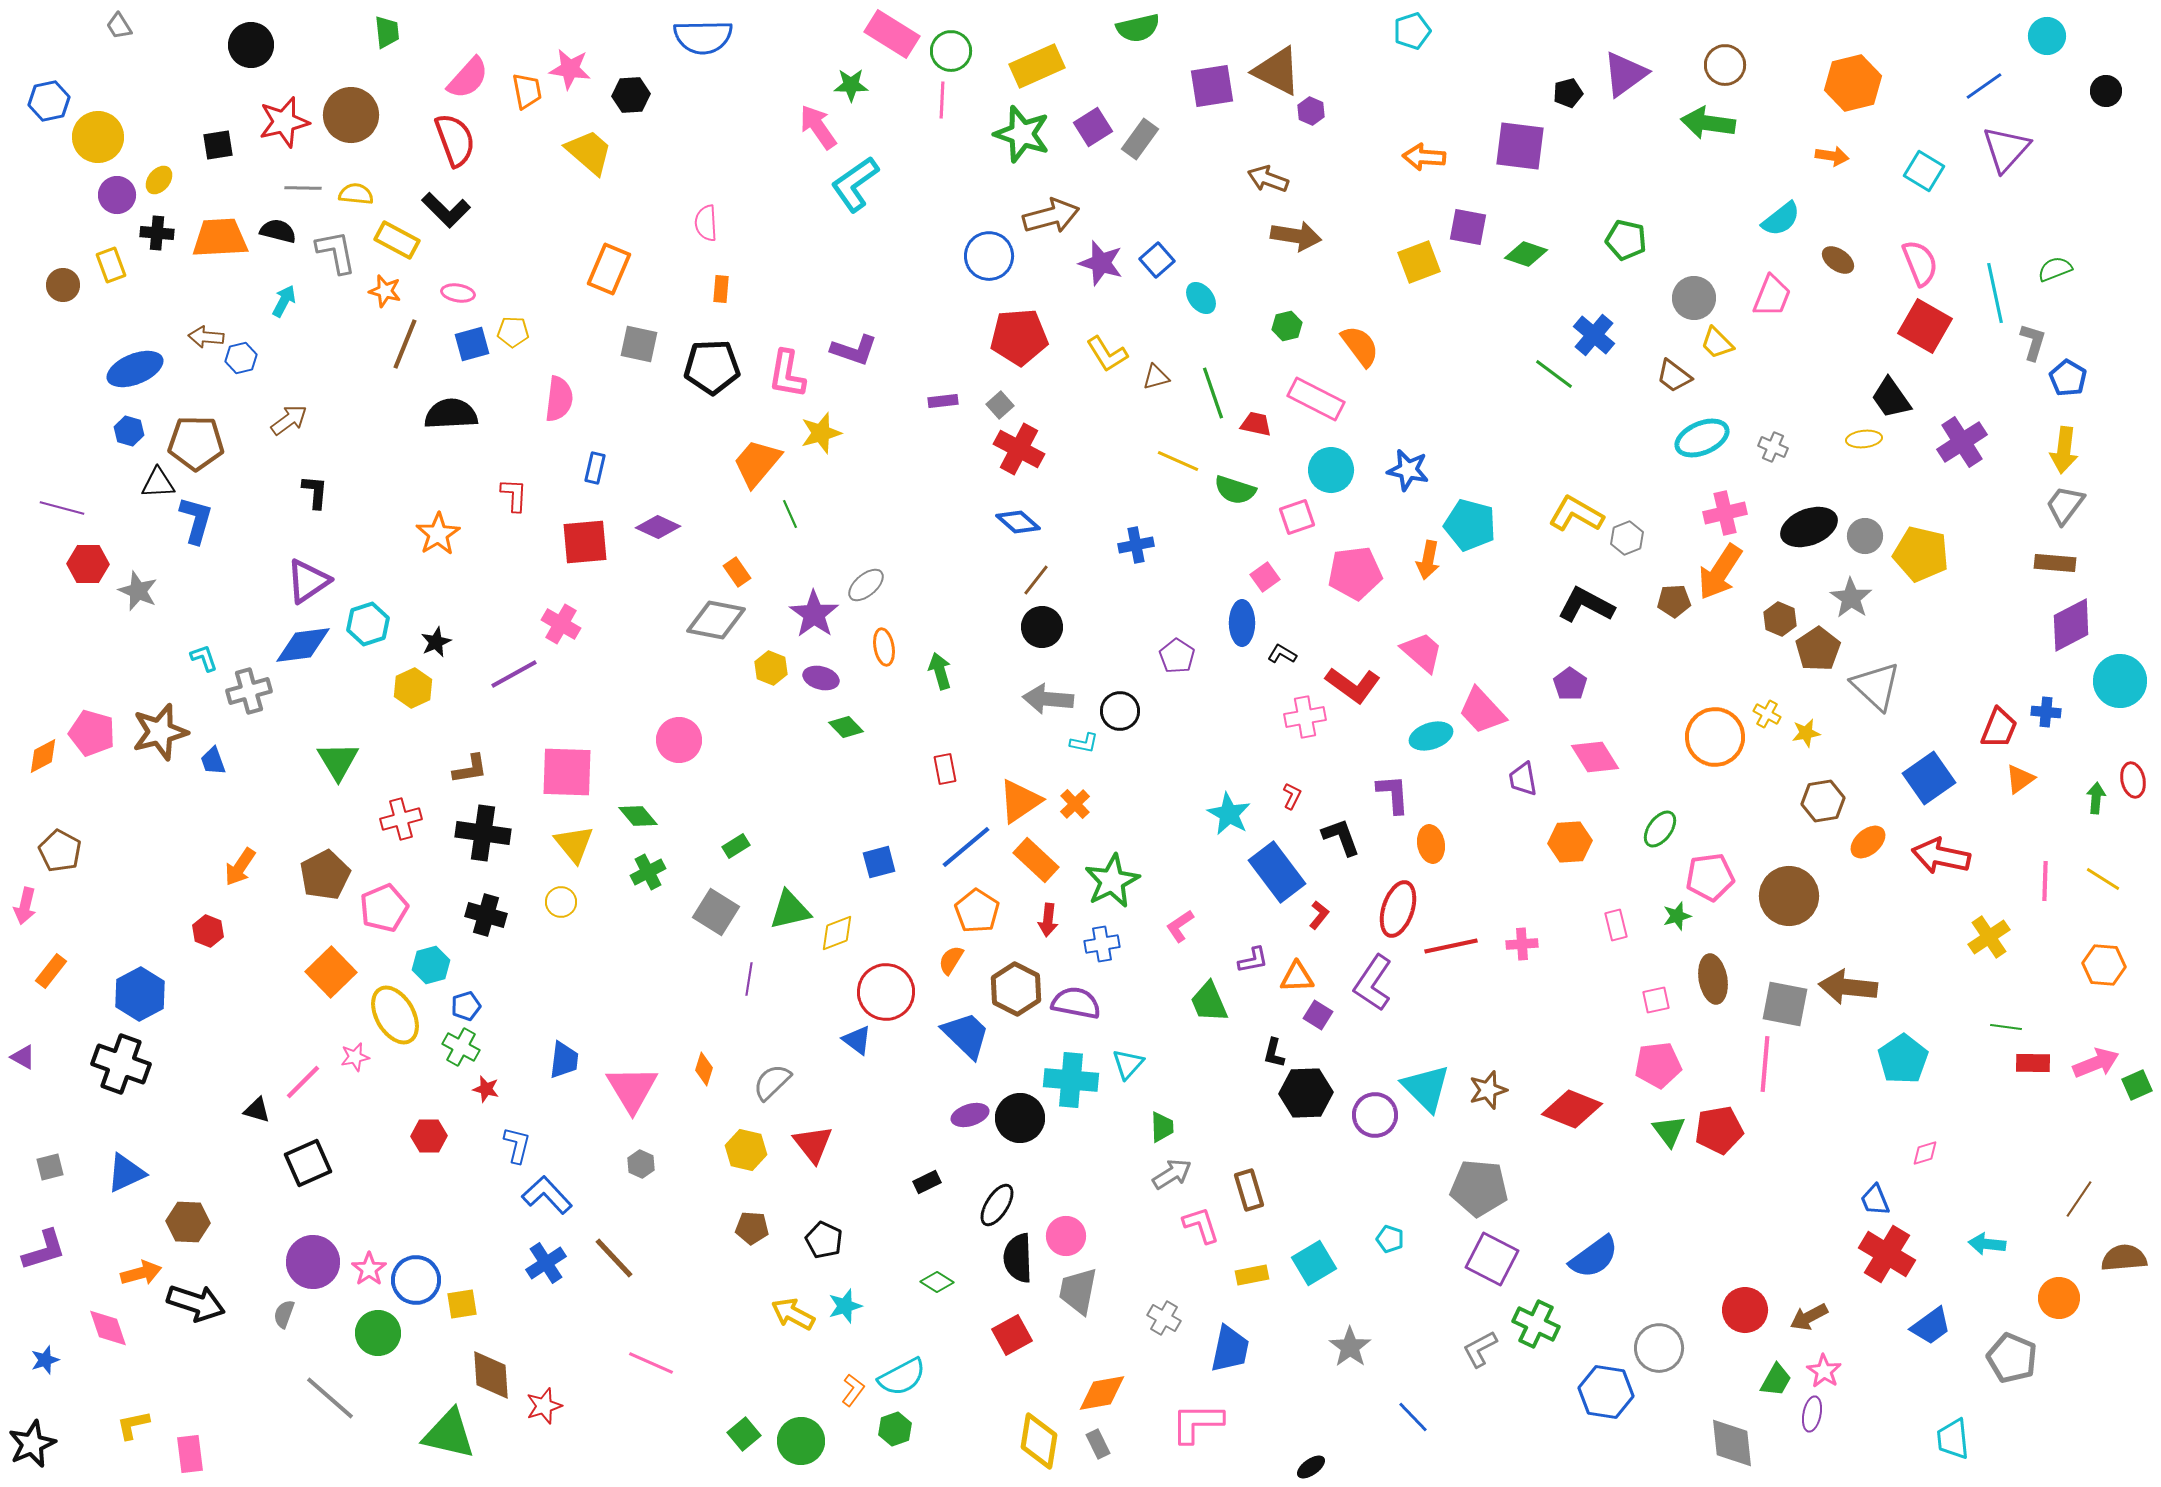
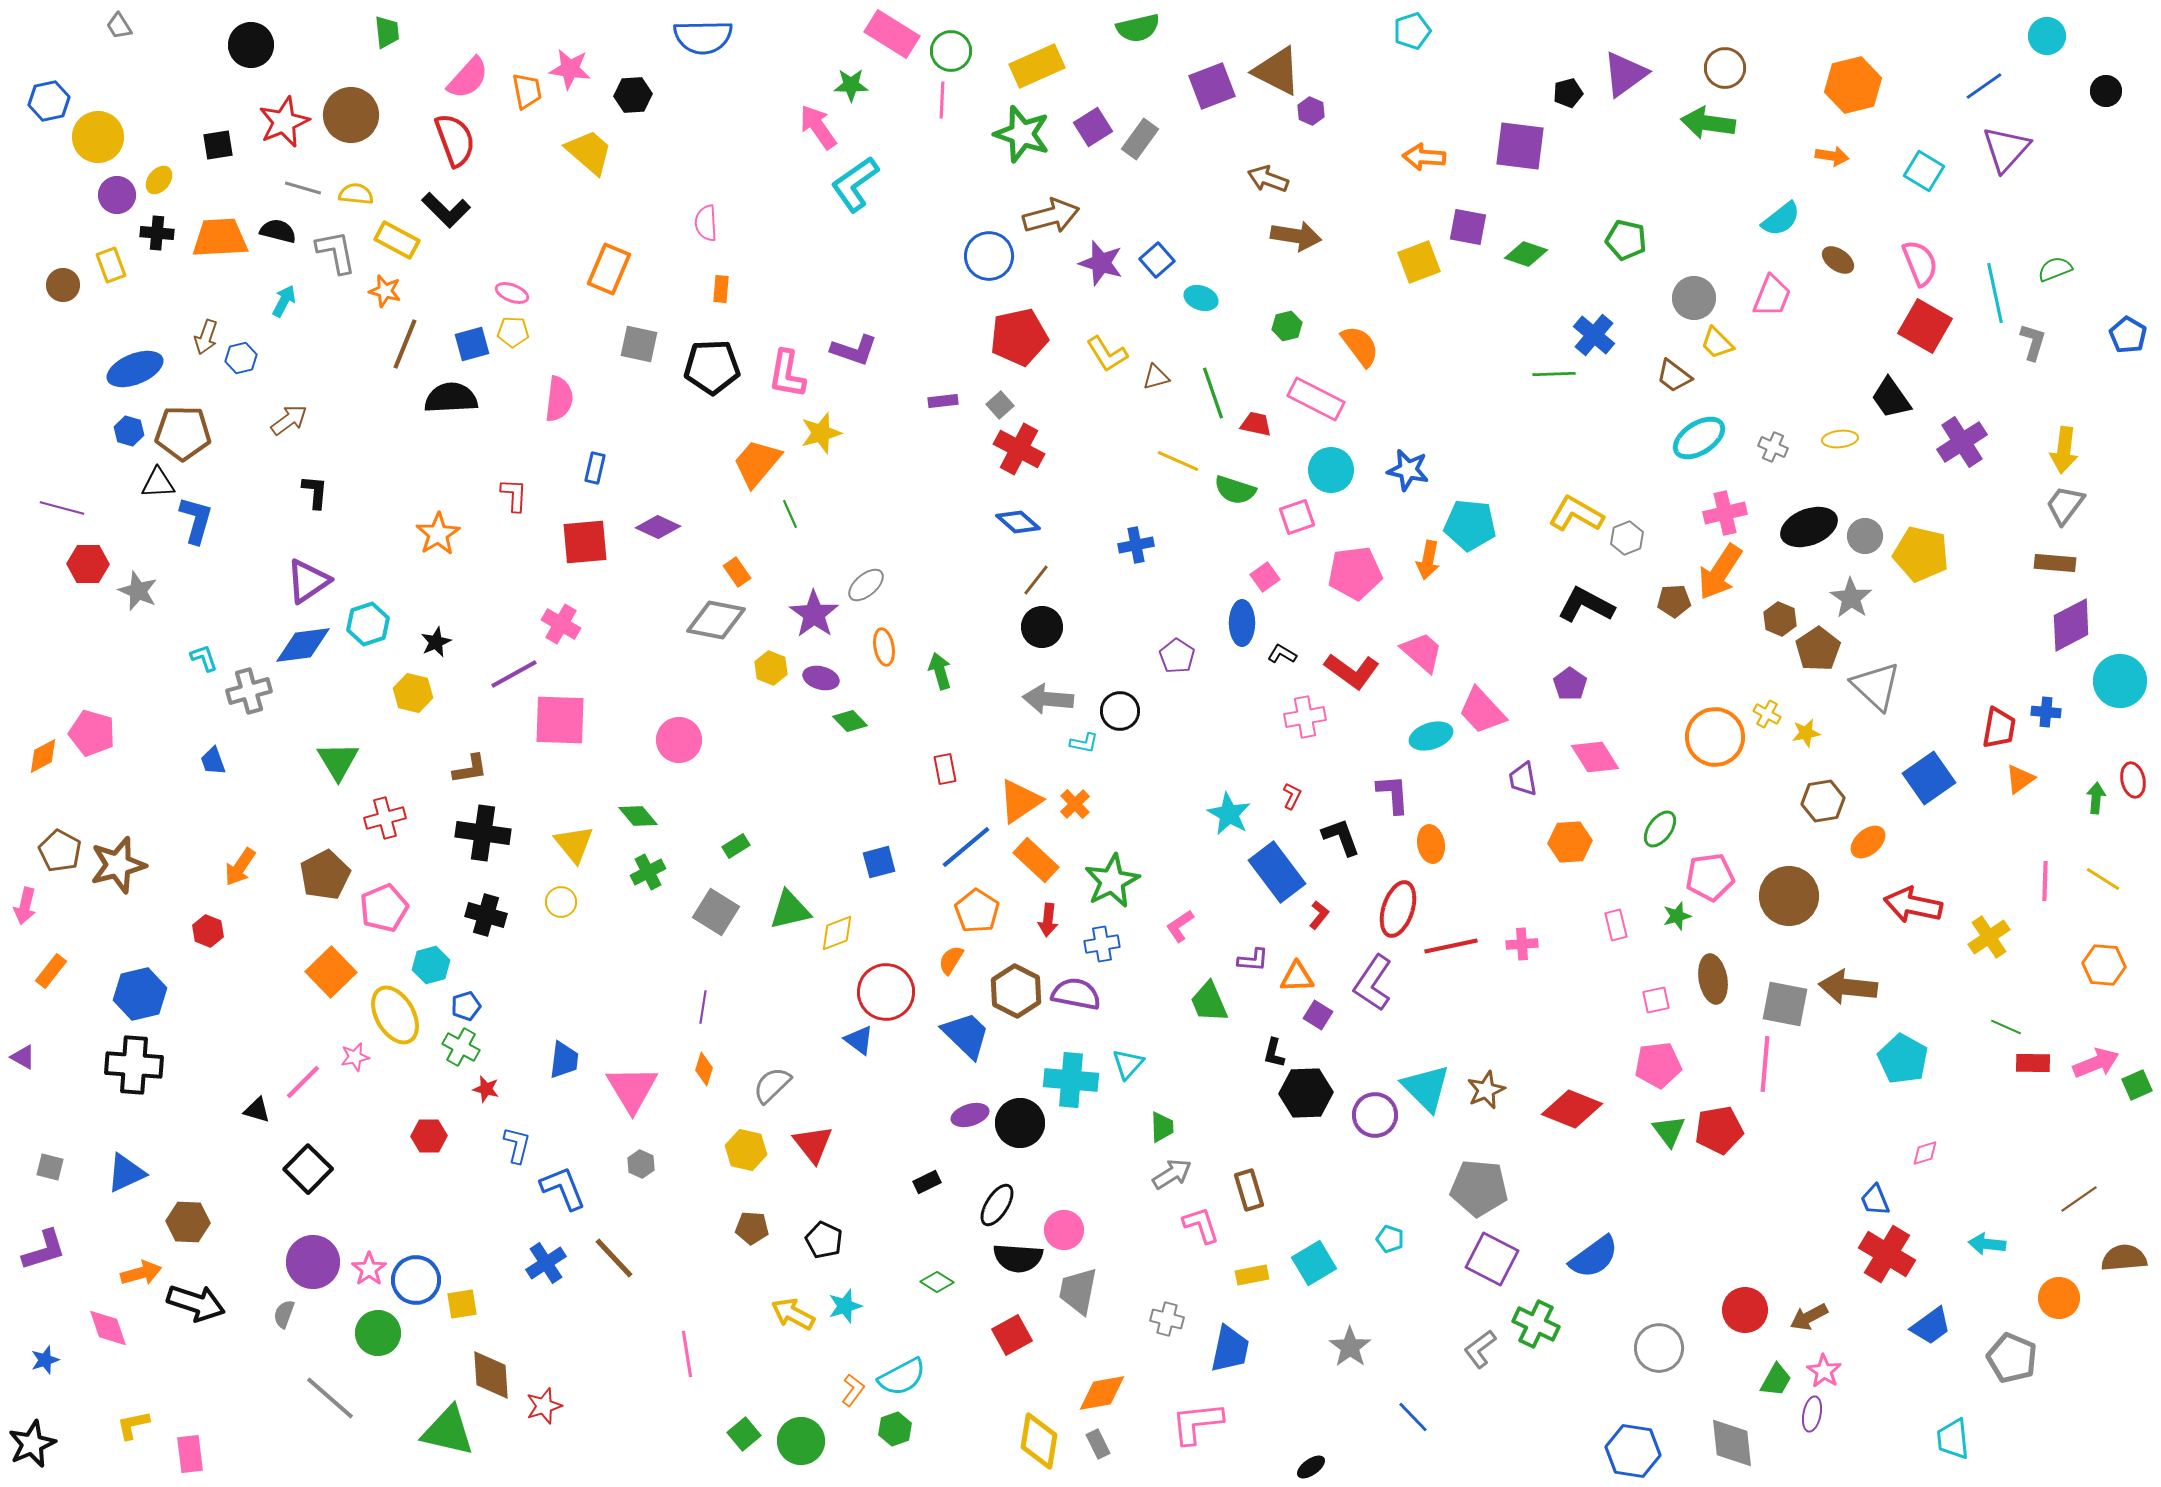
brown circle at (1725, 65): moved 3 px down
orange hexagon at (1853, 83): moved 2 px down
purple square at (1212, 86): rotated 12 degrees counterclockwise
black hexagon at (631, 95): moved 2 px right
red star at (284, 122): rotated 9 degrees counterclockwise
gray line at (303, 188): rotated 15 degrees clockwise
pink ellipse at (458, 293): moved 54 px right; rotated 12 degrees clockwise
cyan ellipse at (1201, 298): rotated 32 degrees counterclockwise
brown arrow at (206, 337): rotated 76 degrees counterclockwise
red pentagon at (1019, 337): rotated 8 degrees counterclockwise
green line at (1554, 374): rotated 39 degrees counterclockwise
blue pentagon at (2068, 378): moved 60 px right, 43 px up
black semicircle at (451, 414): moved 16 px up
cyan ellipse at (1702, 438): moved 3 px left; rotated 10 degrees counterclockwise
yellow ellipse at (1864, 439): moved 24 px left
brown pentagon at (196, 443): moved 13 px left, 10 px up
cyan pentagon at (1470, 525): rotated 9 degrees counterclockwise
red L-shape at (1353, 685): moved 1 px left, 14 px up
yellow hexagon at (413, 688): moved 5 px down; rotated 21 degrees counterclockwise
green diamond at (846, 727): moved 4 px right, 6 px up
red trapezoid at (1999, 728): rotated 12 degrees counterclockwise
brown star at (160, 732): moved 42 px left, 133 px down
pink square at (567, 772): moved 7 px left, 52 px up
red cross at (401, 819): moved 16 px left, 1 px up
red arrow at (1941, 856): moved 28 px left, 49 px down
purple L-shape at (1253, 960): rotated 16 degrees clockwise
purple line at (749, 979): moved 46 px left, 28 px down
brown hexagon at (1016, 989): moved 2 px down
blue hexagon at (140, 994): rotated 15 degrees clockwise
purple semicircle at (1076, 1003): moved 9 px up
green line at (2006, 1027): rotated 16 degrees clockwise
blue triangle at (857, 1040): moved 2 px right
cyan pentagon at (1903, 1059): rotated 9 degrees counterclockwise
black cross at (121, 1064): moved 13 px right, 1 px down; rotated 16 degrees counterclockwise
gray semicircle at (772, 1082): moved 3 px down
brown star at (1488, 1090): moved 2 px left; rotated 6 degrees counterclockwise
black circle at (1020, 1118): moved 5 px down
black square at (308, 1163): moved 6 px down; rotated 21 degrees counterclockwise
gray square at (50, 1167): rotated 28 degrees clockwise
blue L-shape at (547, 1195): moved 16 px right, 7 px up; rotated 21 degrees clockwise
brown line at (2079, 1199): rotated 21 degrees clockwise
pink circle at (1066, 1236): moved 2 px left, 6 px up
black semicircle at (1018, 1258): rotated 84 degrees counterclockwise
gray cross at (1164, 1318): moved 3 px right, 1 px down; rotated 16 degrees counterclockwise
gray L-shape at (1480, 1349): rotated 9 degrees counterclockwise
pink line at (651, 1363): moved 36 px right, 9 px up; rotated 57 degrees clockwise
blue hexagon at (1606, 1392): moved 27 px right, 59 px down
pink L-shape at (1197, 1423): rotated 6 degrees counterclockwise
green triangle at (449, 1434): moved 1 px left, 3 px up
